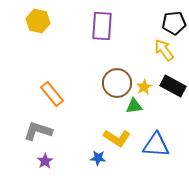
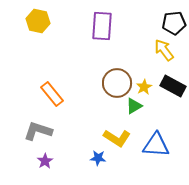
green triangle: rotated 24 degrees counterclockwise
